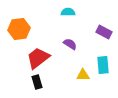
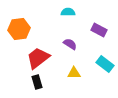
purple rectangle: moved 5 px left, 2 px up
cyan rectangle: moved 2 px right, 1 px up; rotated 48 degrees counterclockwise
yellow triangle: moved 9 px left, 2 px up
